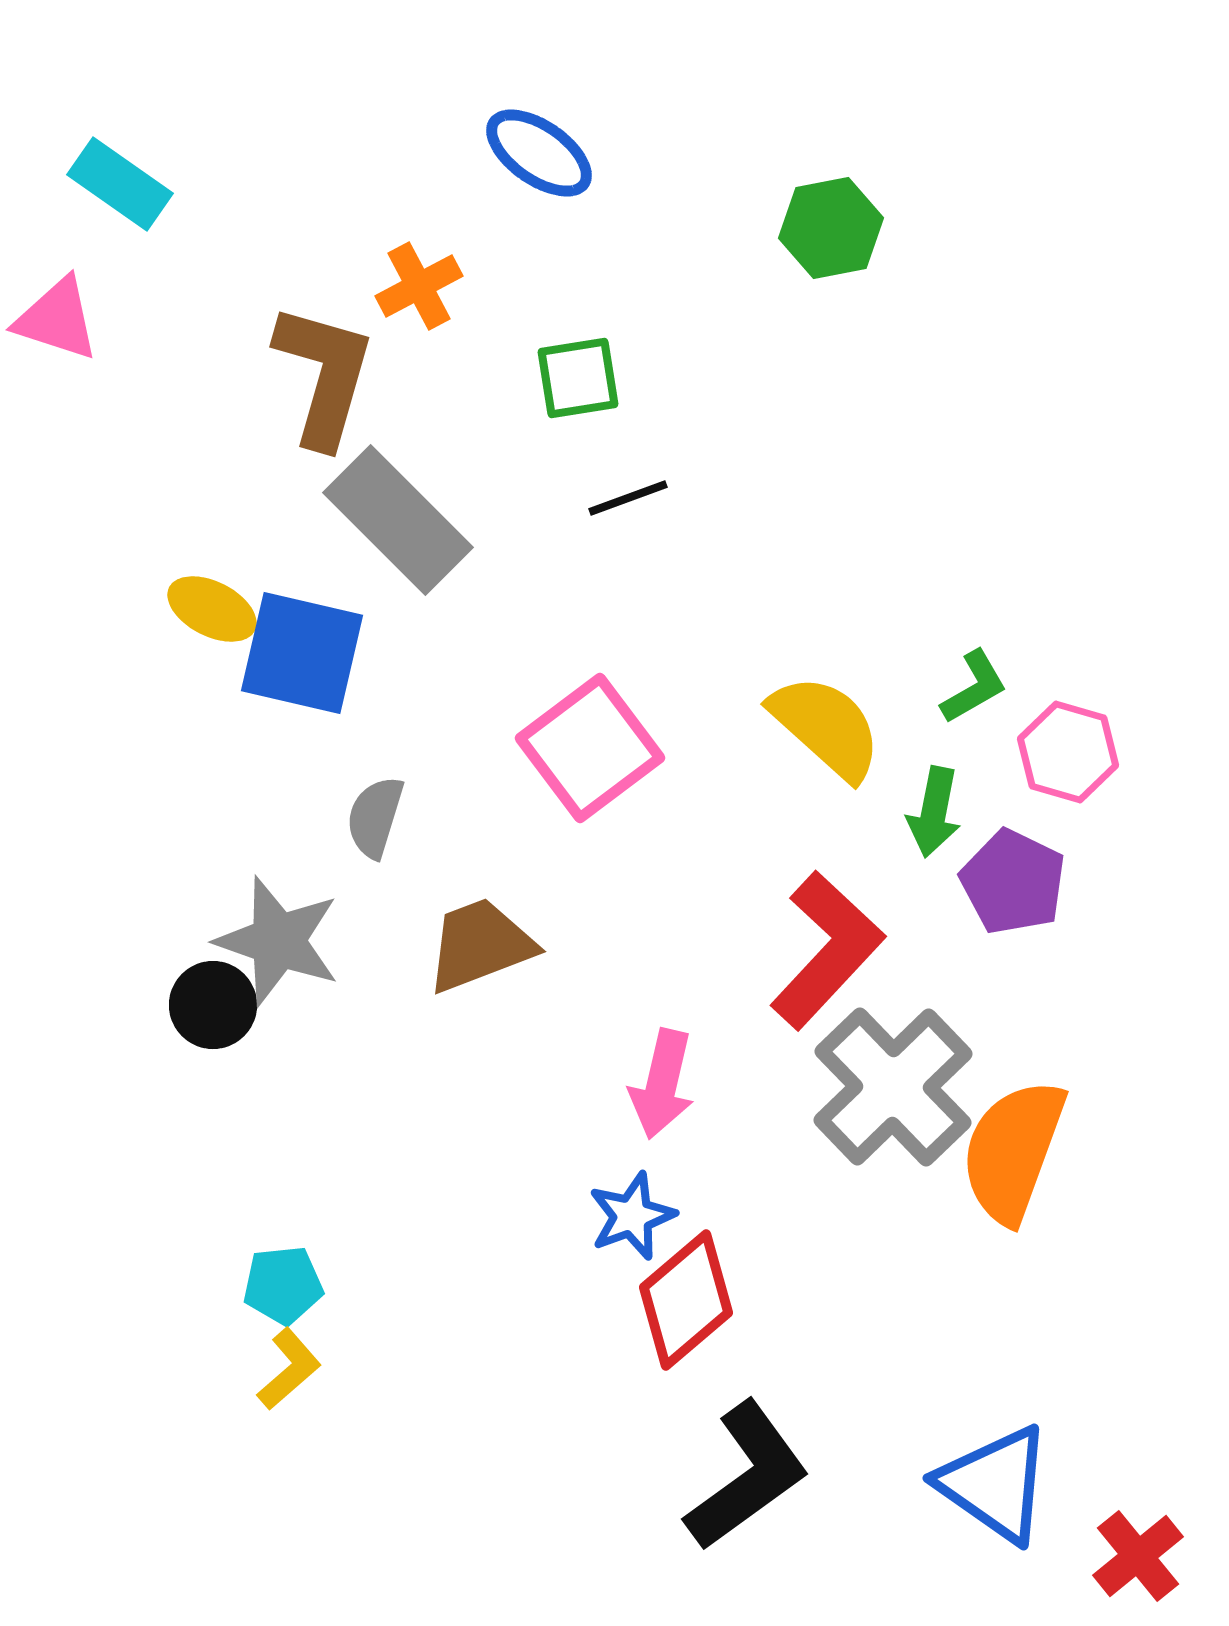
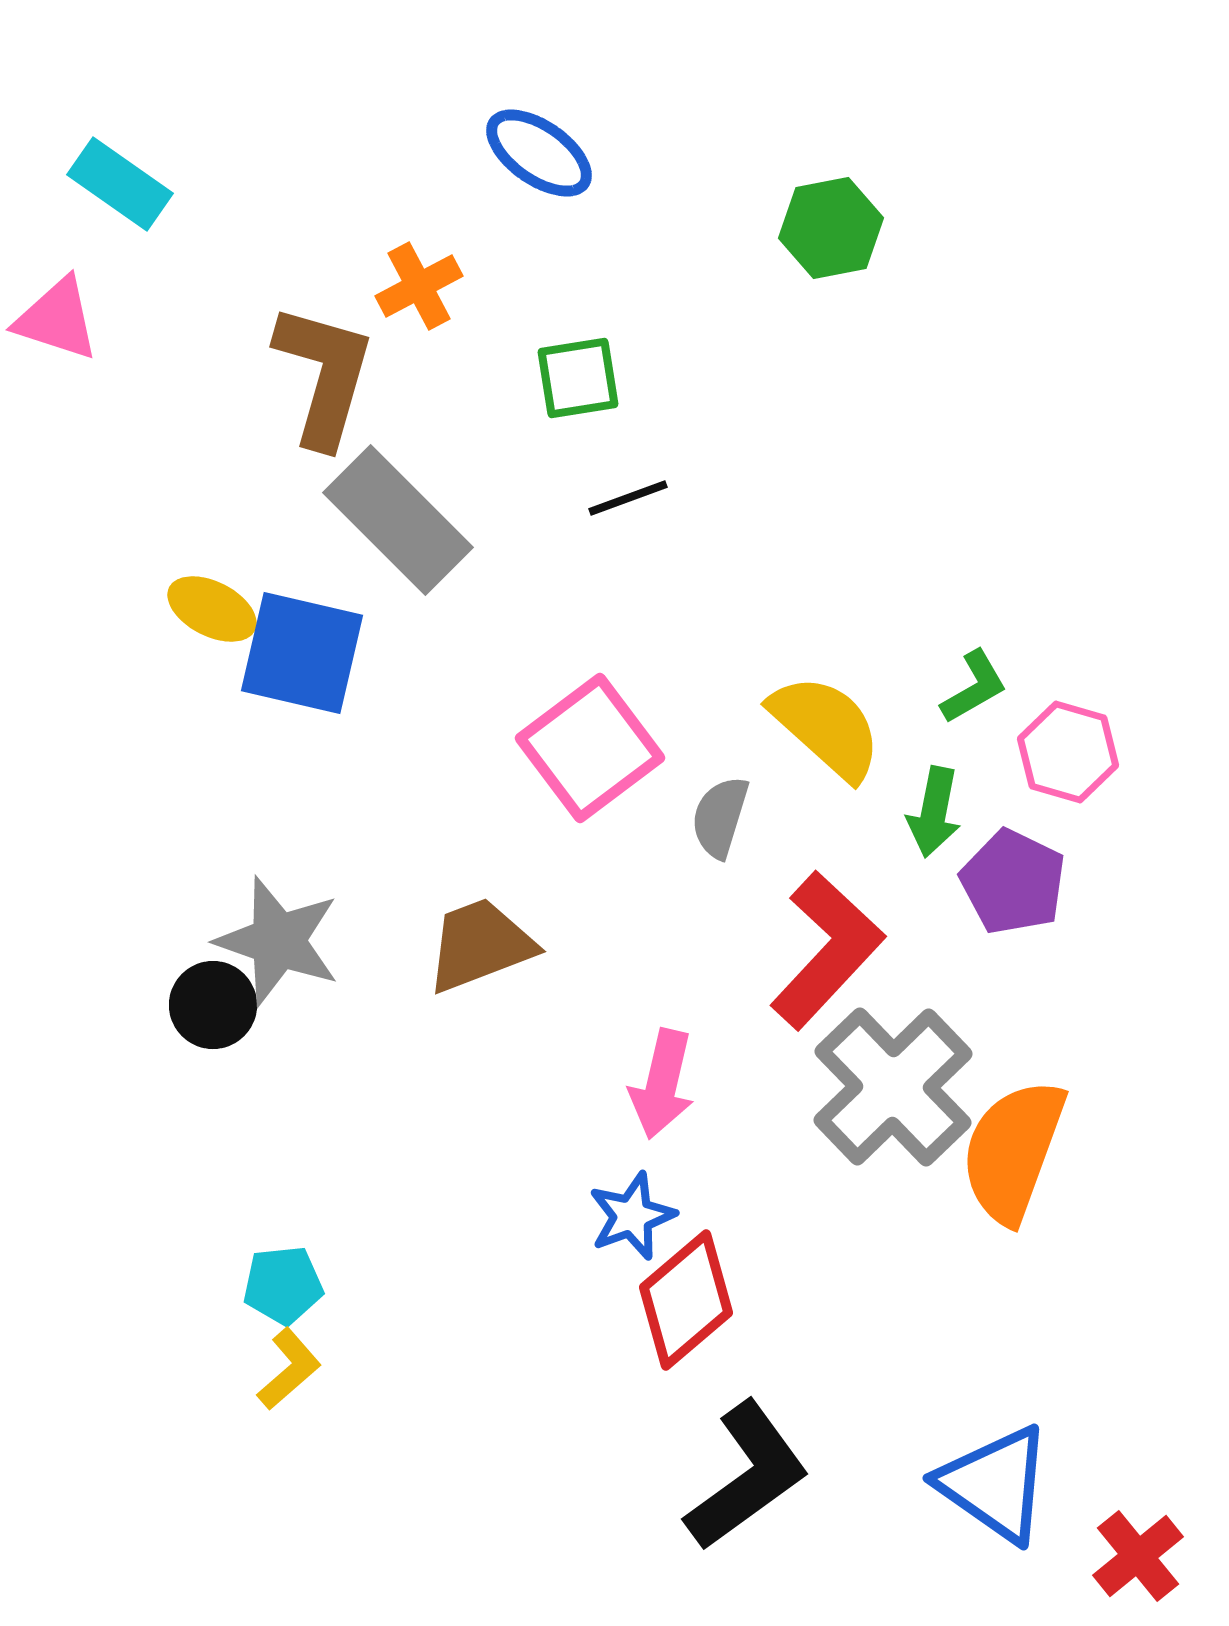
gray semicircle: moved 345 px right
